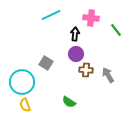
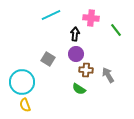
gray square: moved 2 px right, 4 px up
green semicircle: moved 10 px right, 13 px up
